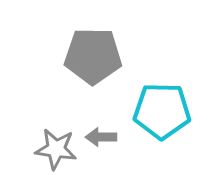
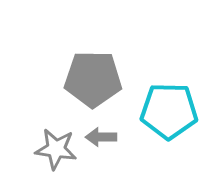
gray pentagon: moved 23 px down
cyan pentagon: moved 7 px right
